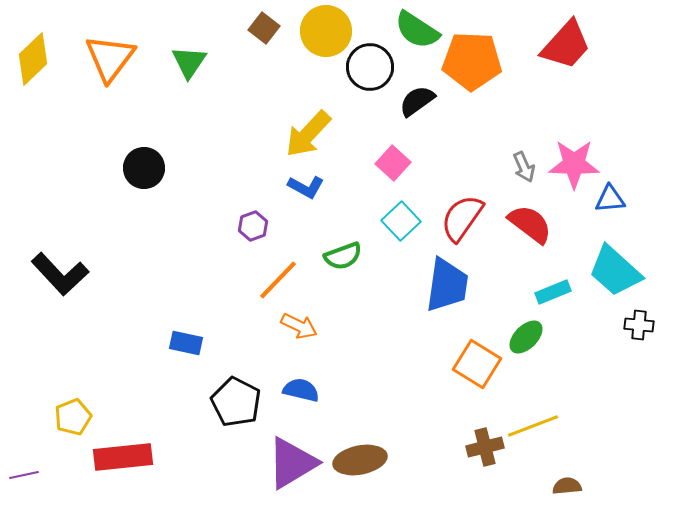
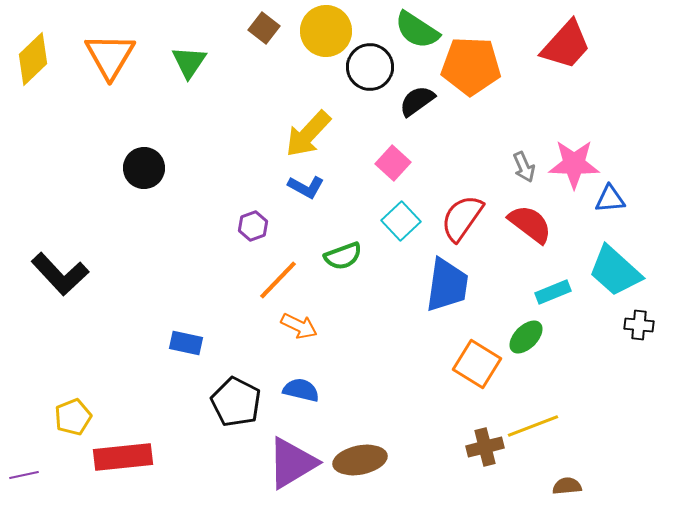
orange triangle at (110, 58): moved 2 px up; rotated 6 degrees counterclockwise
orange pentagon at (472, 61): moved 1 px left, 5 px down
